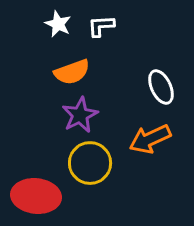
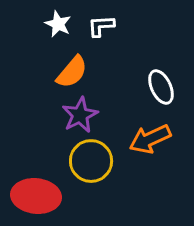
orange semicircle: rotated 30 degrees counterclockwise
yellow circle: moved 1 px right, 2 px up
